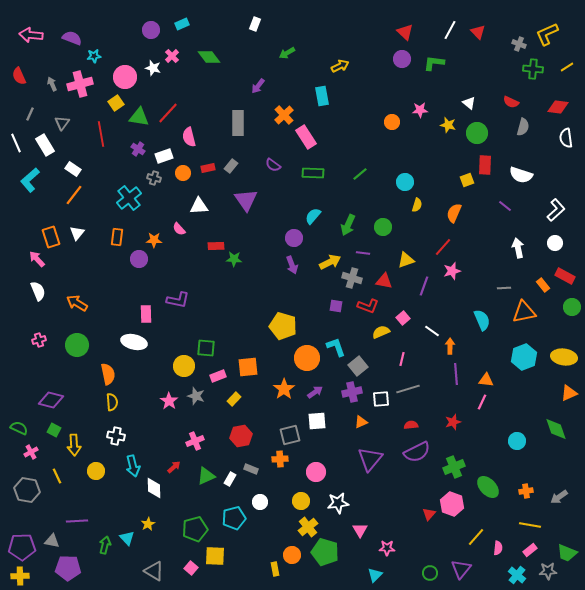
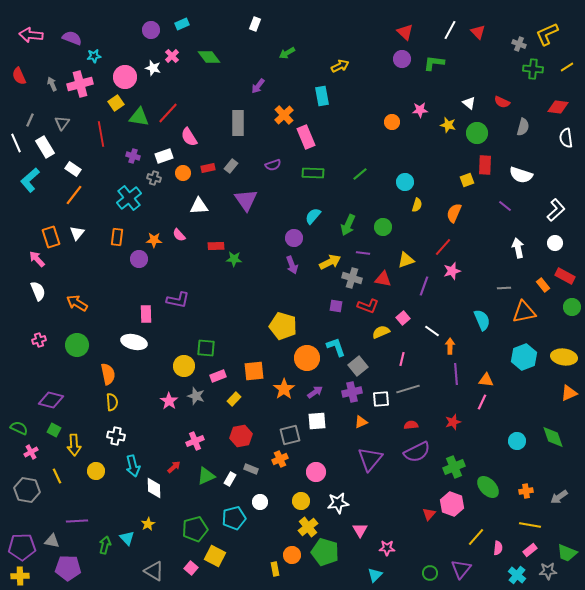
red semicircle at (511, 102): moved 9 px left
gray line at (30, 114): moved 6 px down
pink semicircle at (189, 137): rotated 18 degrees counterclockwise
pink rectangle at (306, 137): rotated 10 degrees clockwise
white rectangle at (45, 145): moved 2 px down
purple cross at (138, 149): moved 5 px left, 7 px down; rotated 16 degrees counterclockwise
purple semicircle at (273, 165): rotated 56 degrees counterclockwise
pink semicircle at (179, 229): moved 6 px down
red triangle at (384, 281): moved 1 px left, 2 px up
orange square at (248, 367): moved 6 px right, 4 px down
green diamond at (556, 429): moved 3 px left, 8 px down
orange cross at (280, 459): rotated 21 degrees counterclockwise
yellow square at (215, 556): rotated 25 degrees clockwise
